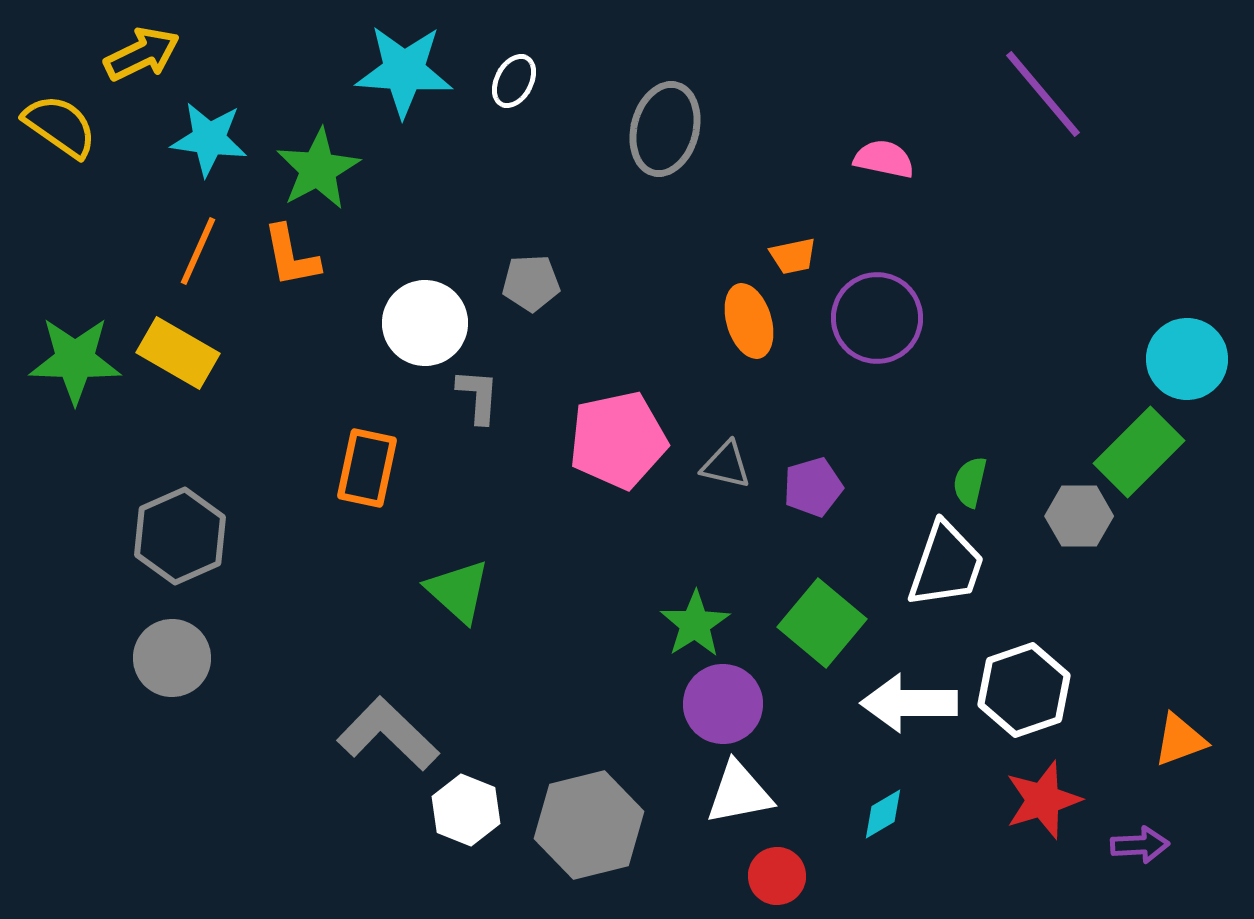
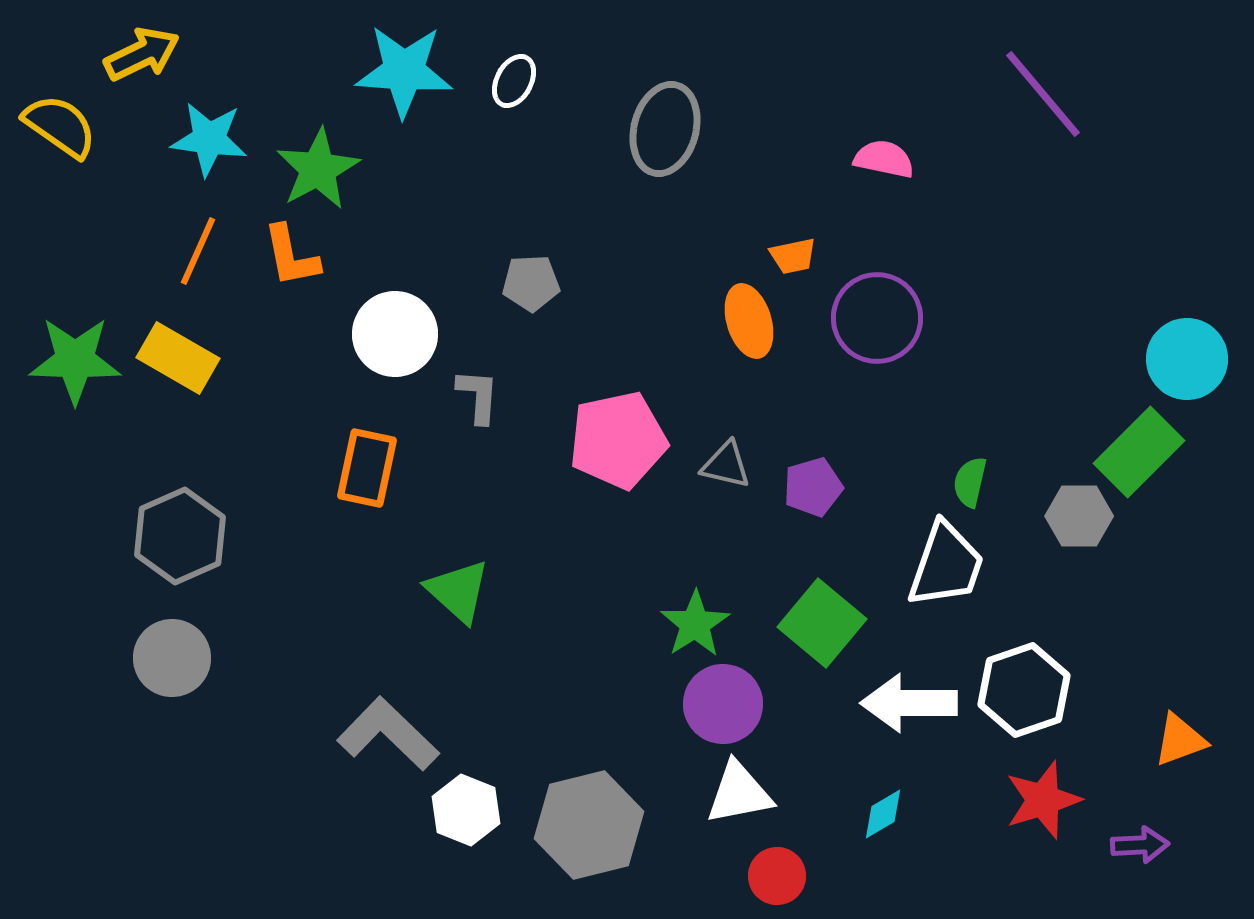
white circle at (425, 323): moved 30 px left, 11 px down
yellow rectangle at (178, 353): moved 5 px down
